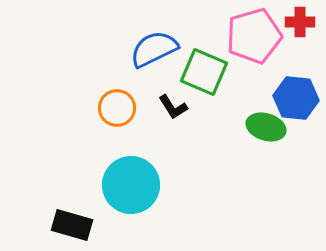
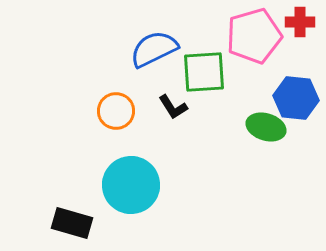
green square: rotated 27 degrees counterclockwise
orange circle: moved 1 px left, 3 px down
black rectangle: moved 2 px up
